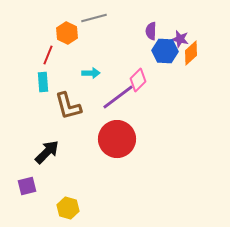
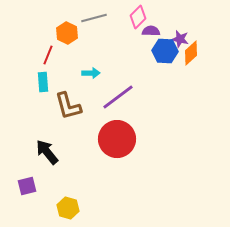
purple semicircle: rotated 90 degrees clockwise
pink diamond: moved 63 px up
black arrow: rotated 84 degrees counterclockwise
